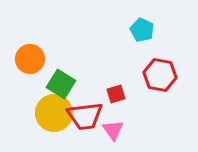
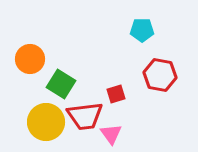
cyan pentagon: rotated 25 degrees counterclockwise
yellow circle: moved 8 px left, 9 px down
pink triangle: moved 2 px left, 4 px down
